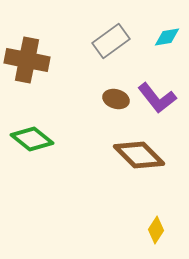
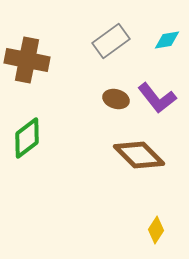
cyan diamond: moved 3 px down
green diamond: moved 5 px left, 1 px up; rotated 75 degrees counterclockwise
